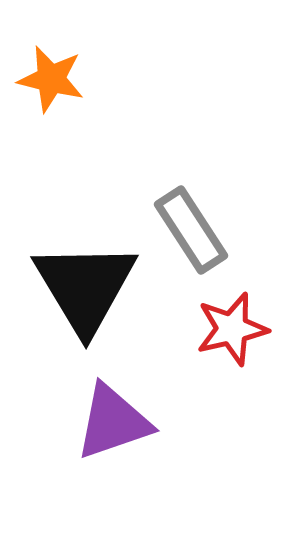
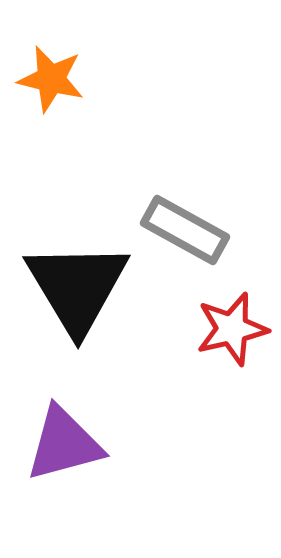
gray rectangle: moved 6 px left; rotated 28 degrees counterclockwise
black triangle: moved 8 px left
purple triangle: moved 49 px left, 22 px down; rotated 4 degrees clockwise
